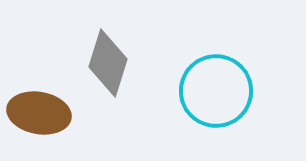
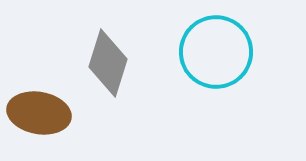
cyan circle: moved 39 px up
